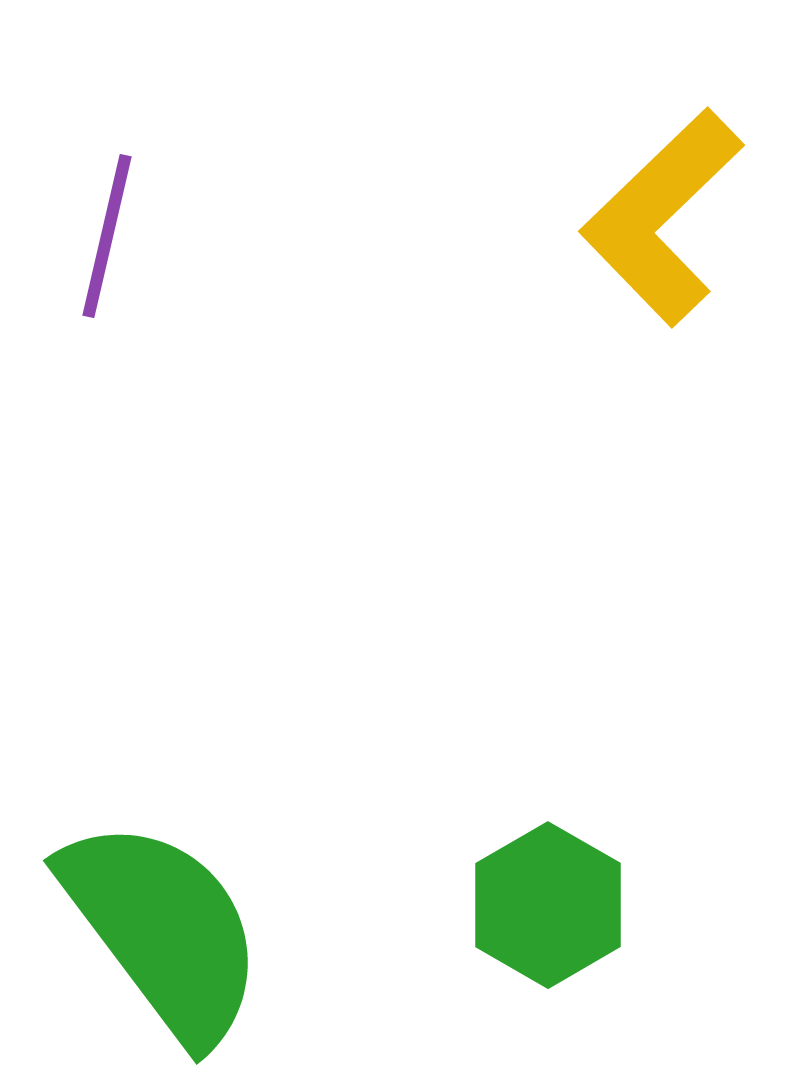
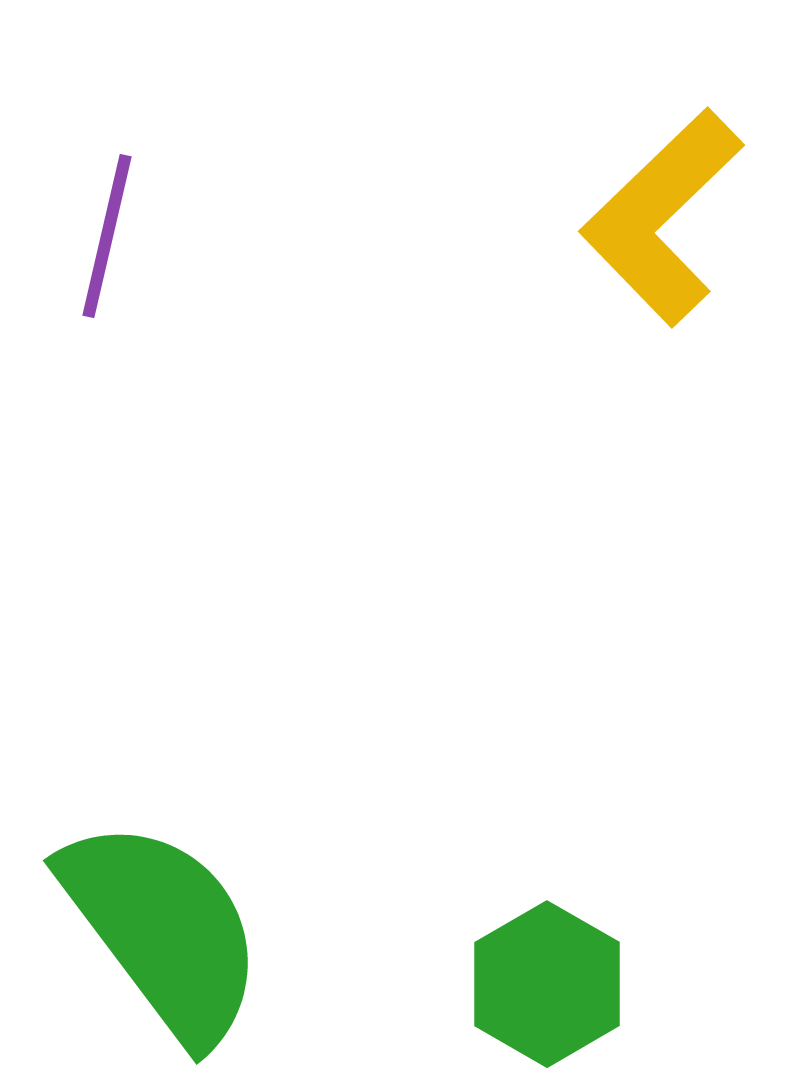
green hexagon: moved 1 px left, 79 px down
